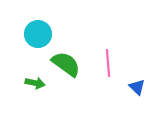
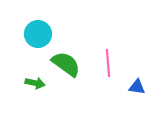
blue triangle: rotated 36 degrees counterclockwise
